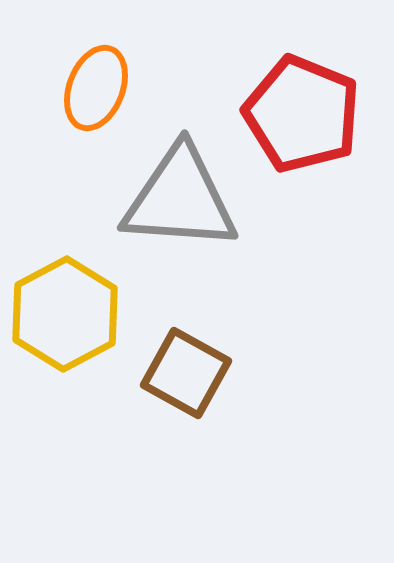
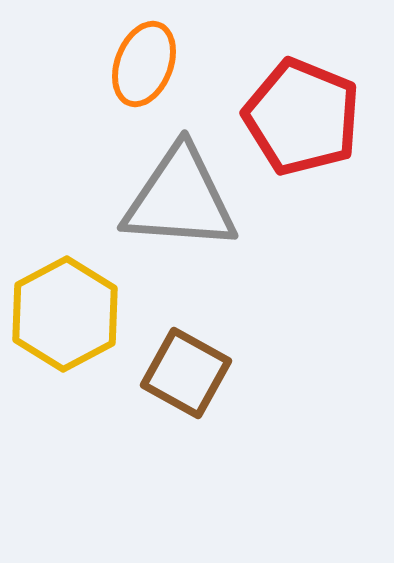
orange ellipse: moved 48 px right, 24 px up
red pentagon: moved 3 px down
